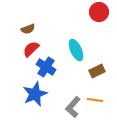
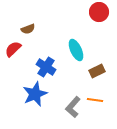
red semicircle: moved 18 px left
